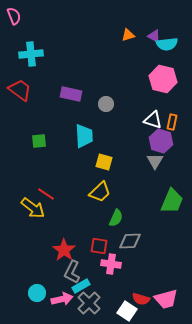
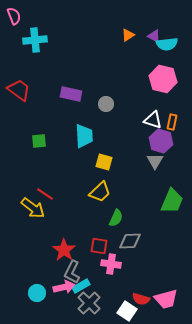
orange triangle: rotated 16 degrees counterclockwise
cyan cross: moved 4 px right, 14 px up
red trapezoid: moved 1 px left
red line: moved 1 px left
pink arrow: moved 2 px right, 12 px up
